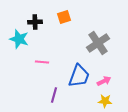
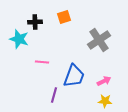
gray cross: moved 1 px right, 3 px up
blue trapezoid: moved 5 px left
